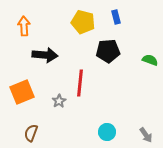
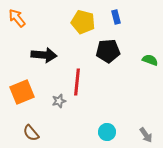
orange arrow: moved 7 px left, 8 px up; rotated 36 degrees counterclockwise
black arrow: moved 1 px left
red line: moved 3 px left, 1 px up
gray star: rotated 16 degrees clockwise
brown semicircle: rotated 60 degrees counterclockwise
